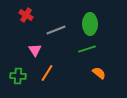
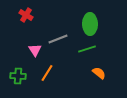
gray line: moved 2 px right, 9 px down
